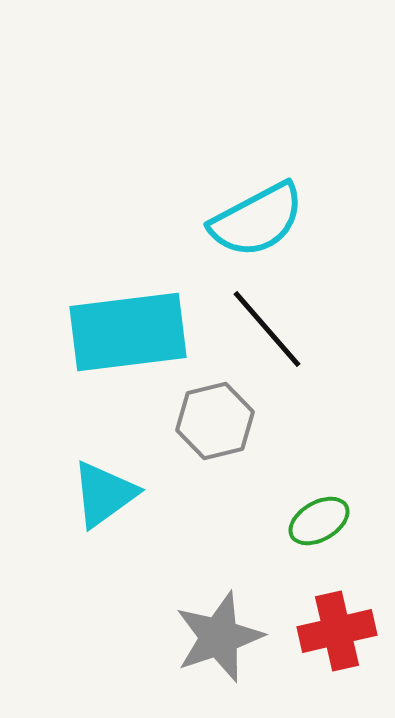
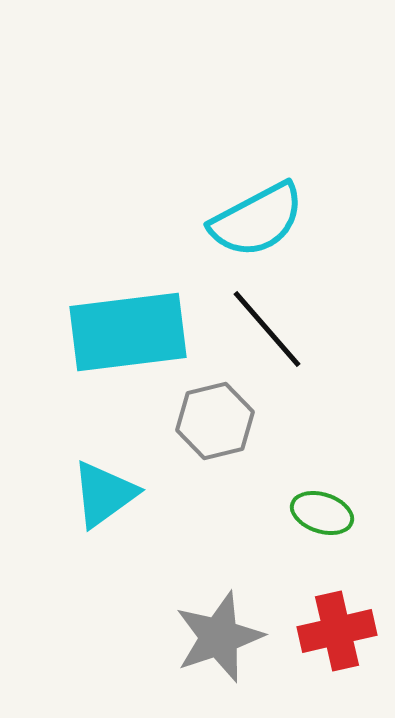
green ellipse: moved 3 px right, 8 px up; rotated 48 degrees clockwise
